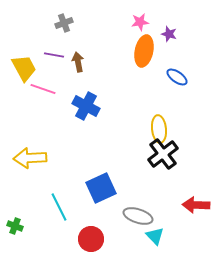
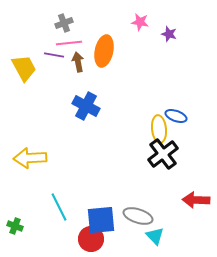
pink star: rotated 18 degrees clockwise
orange ellipse: moved 40 px left
blue ellipse: moved 1 px left, 39 px down; rotated 15 degrees counterclockwise
pink line: moved 26 px right, 46 px up; rotated 25 degrees counterclockwise
blue square: moved 32 px down; rotated 20 degrees clockwise
red arrow: moved 5 px up
